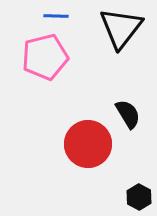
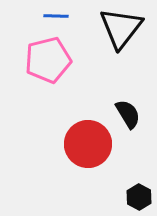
pink pentagon: moved 3 px right, 3 px down
